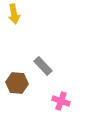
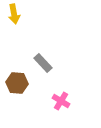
gray rectangle: moved 3 px up
pink cross: rotated 12 degrees clockwise
